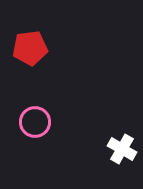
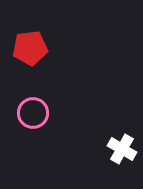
pink circle: moved 2 px left, 9 px up
